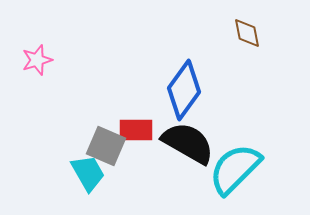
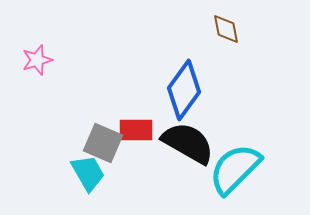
brown diamond: moved 21 px left, 4 px up
gray square: moved 3 px left, 3 px up
